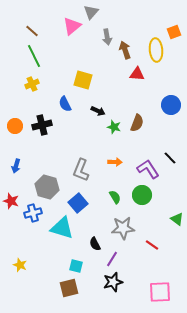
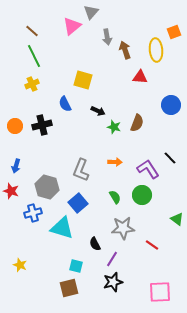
red triangle: moved 3 px right, 3 px down
red star: moved 10 px up
